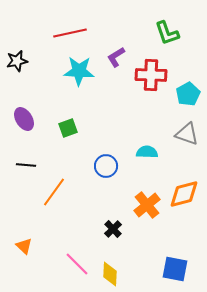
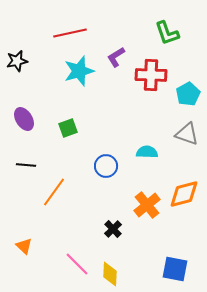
cyan star: rotated 20 degrees counterclockwise
